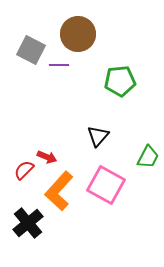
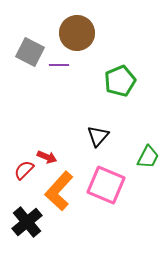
brown circle: moved 1 px left, 1 px up
gray square: moved 1 px left, 2 px down
green pentagon: rotated 16 degrees counterclockwise
pink square: rotated 6 degrees counterclockwise
black cross: moved 1 px left, 1 px up
